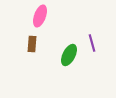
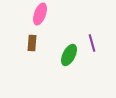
pink ellipse: moved 2 px up
brown rectangle: moved 1 px up
